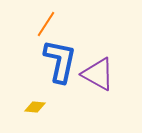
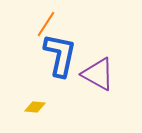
blue L-shape: moved 6 px up
